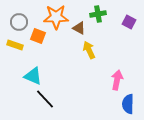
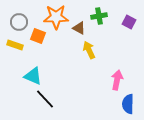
green cross: moved 1 px right, 2 px down
